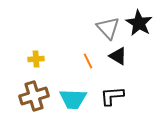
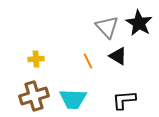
gray triangle: moved 1 px left, 1 px up
black L-shape: moved 12 px right, 4 px down
